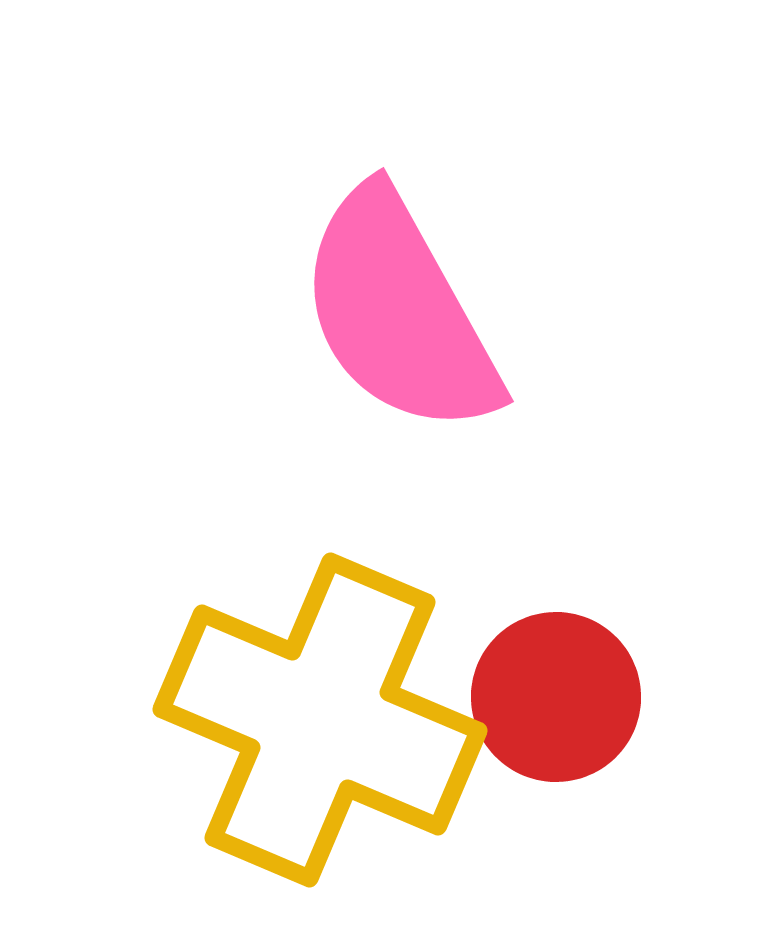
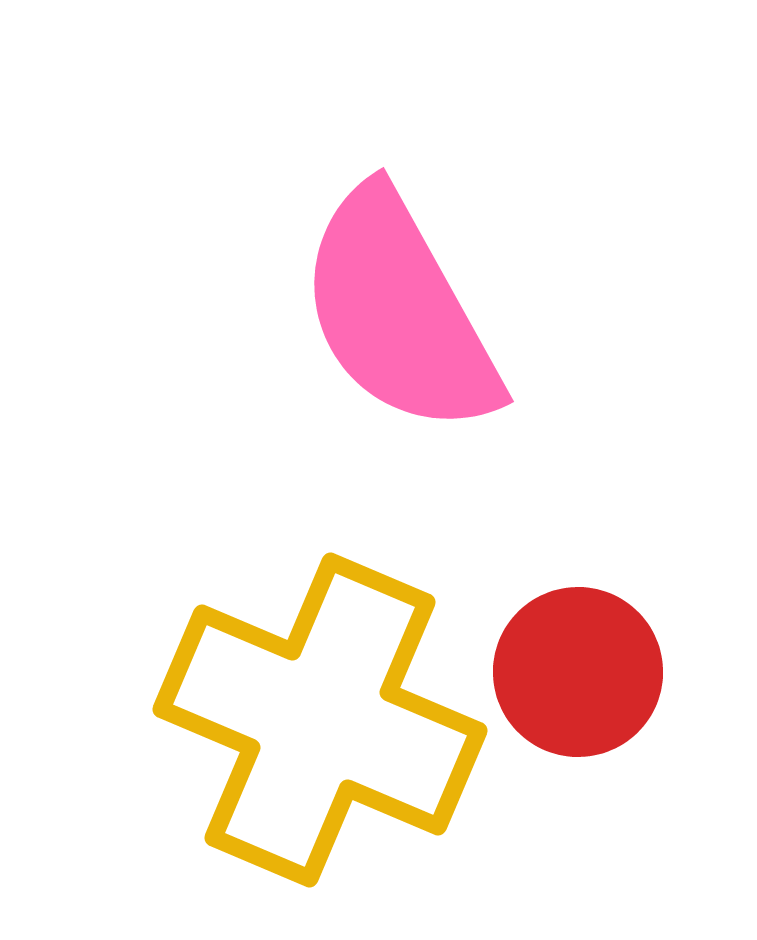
red circle: moved 22 px right, 25 px up
